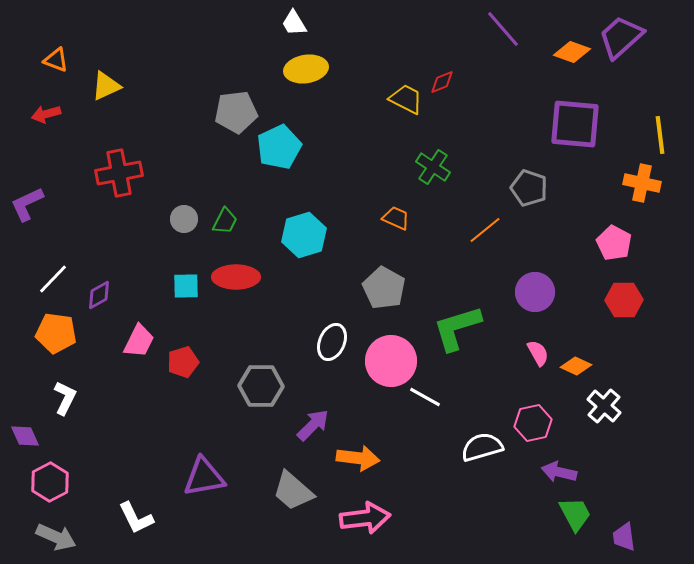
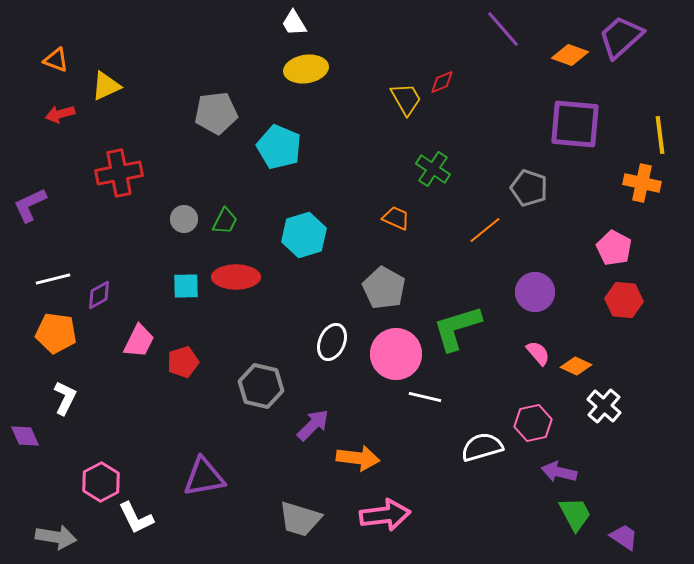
orange diamond at (572, 52): moved 2 px left, 3 px down
yellow trapezoid at (406, 99): rotated 33 degrees clockwise
gray pentagon at (236, 112): moved 20 px left, 1 px down
red arrow at (46, 114): moved 14 px right
cyan pentagon at (279, 147): rotated 24 degrees counterclockwise
green cross at (433, 167): moved 2 px down
purple L-shape at (27, 204): moved 3 px right, 1 px down
pink pentagon at (614, 243): moved 5 px down
white line at (53, 279): rotated 32 degrees clockwise
red hexagon at (624, 300): rotated 6 degrees clockwise
pink semicircle at (538, 353): rotated 12 degrees counterclockwise
pink circle at (391, 361): moved 5 px right, 7 px up
gray hexagon at (261, 386): rotated 12 degrees clockwise
white line at (425, 397): rotated 16 degrees counterclockwise
pink hexagon at (50, 482): moved 51 px right
gray trapezoid at (293, 491): moved 7 px right, 28 px down; rotated 24 degrees counterclockwise
pink arrow at (365, 518): moved 20 px right, 3 px up
gray arrow at (56, 537): rotated 15 degrees counterclockwise
purple trapezoid at (624, 537): rotated 132 degrees clockwise
